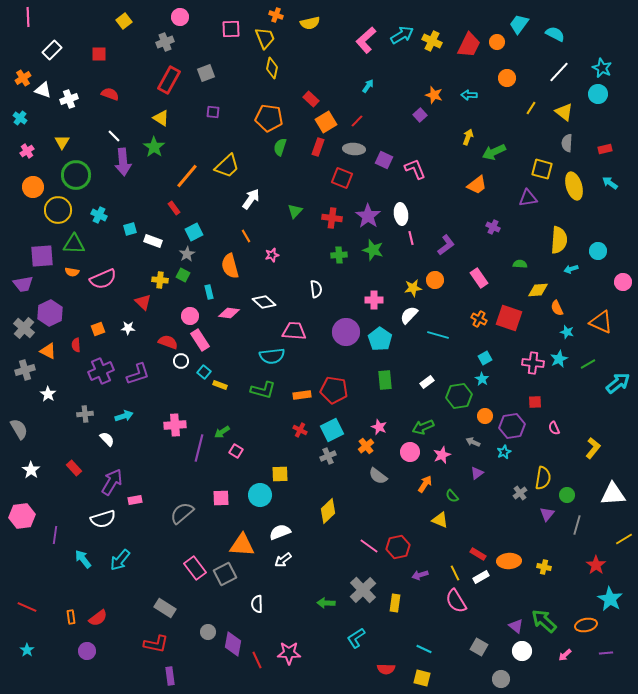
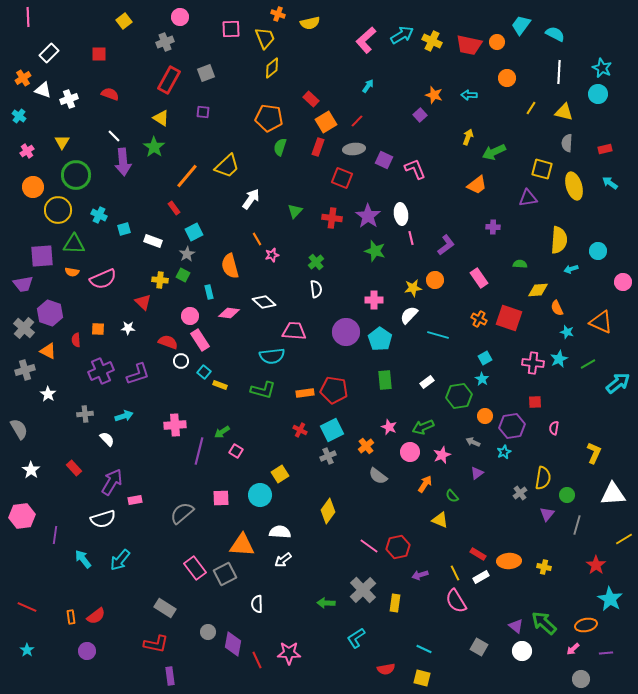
orange cross at (276, 15): moved 2 px right, 1 px up
cyan trapezoid at (519, 24): moved 2 px right, 1 px down
red trapezoid at (469, 45): rotated 76 degrees clockwise
white rectangle at (52, 50): moved 3 px left, 3 px down
yellow diamond at (272, 68): rotated 40 degrees clockwise
white line at (559, 72): rotated 40 degrees counterclockwise
purple square at (213, 112): moved 10 px left
yellow triangle at (564, 112): rotated 24 degrees counterclockwise
cyan cross at (20, 118): moved 1 px left, 2 px up
gray ellipse at (354, 149): rotated 10 degrees counterclockwise
purple cross at (493, 227): rotated 24 degrees counterclockwise
cyan square at (130, 229): moved 6 px left
orange line at (246, 236): moved 11 px right, 3 px down
green star at (373, 250): moved 2 px right, 1 px down
green cross at (339, 255): moved 23 px left, 7 px down; rotated 35 degrees counterclockwise
purple hexagon at (50, 313): rotated 15 degrees counterclockwise
orange square at (98, 329): rotated 24 degrees clockwise
red semicircle at (76, 345): moved 5 px up
orange rectangle at (302, 395): moved 3 px right, 2 px up
pink star at (379, 427): moved 10 px right
pink semicircle at (554, 428): rotated 32 degrees clockwise
purple line at (199, 448): moved 3 px down
yellow L-shape at (593, 448): moved 1 px right, 5 px down; rotated 15 degrees counterclockwise
yellow square at (280, 474): rotated 30 degrees counterclockwise
yellow diamond at (328, 511): rotated 10 degrees counterclockwise
white semicircle at (280, 532): rotated 25 degrees clockwise
red semicircle at (98, 618): moved 2 px left, 2 px up
green arrow at (544, 621): moved 2 px down
pink arrow at (565, 655): moved 8 px right, 6 px up
red semicircle at (386, 669): rotated 12 degrees counterclockwise
gray circle at (501, 679): moved 80 px right
